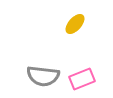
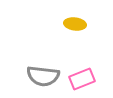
yellow ellipse: rotated 55 degrees clockwise
